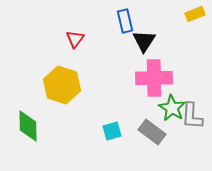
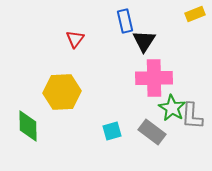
yellow hexagon: moved 7 px down; rotated 21 degrees counterclockwise
